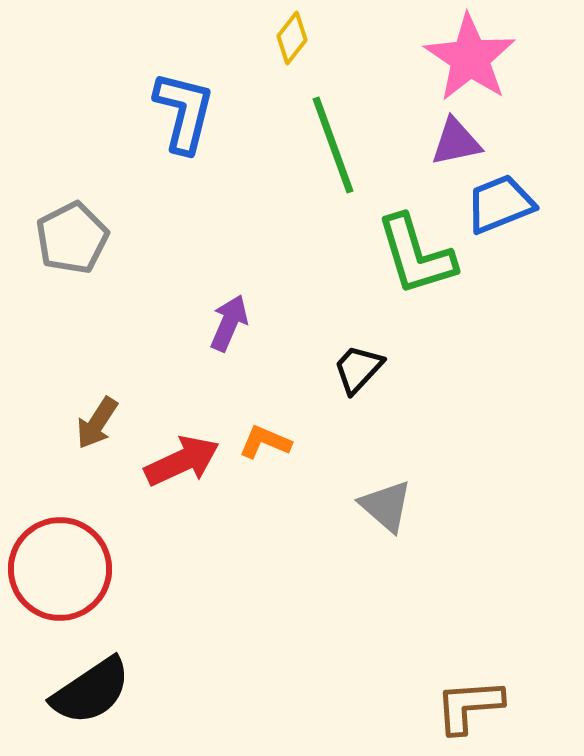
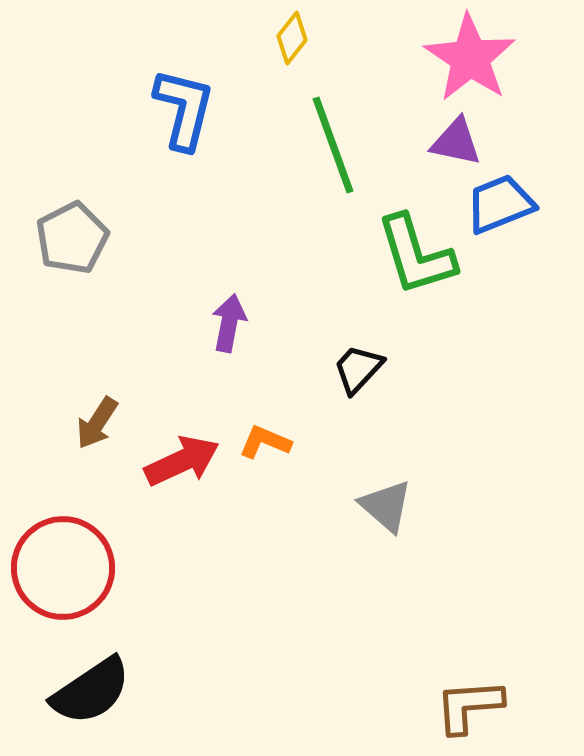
blue L-shape: moved 3 px up
purple triangle: rotated 24 degrees clockwise
purple arrow: rotated 12 degrees counterclockwise
red circle: moved 3 px right, 1 px up
